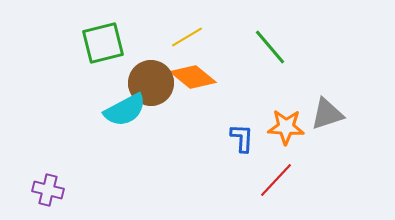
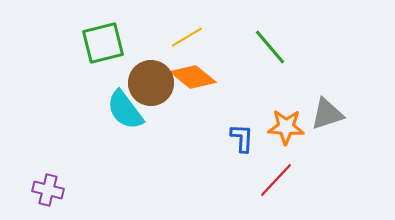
cyan semicircle: rotated 81 degrees clockwise
